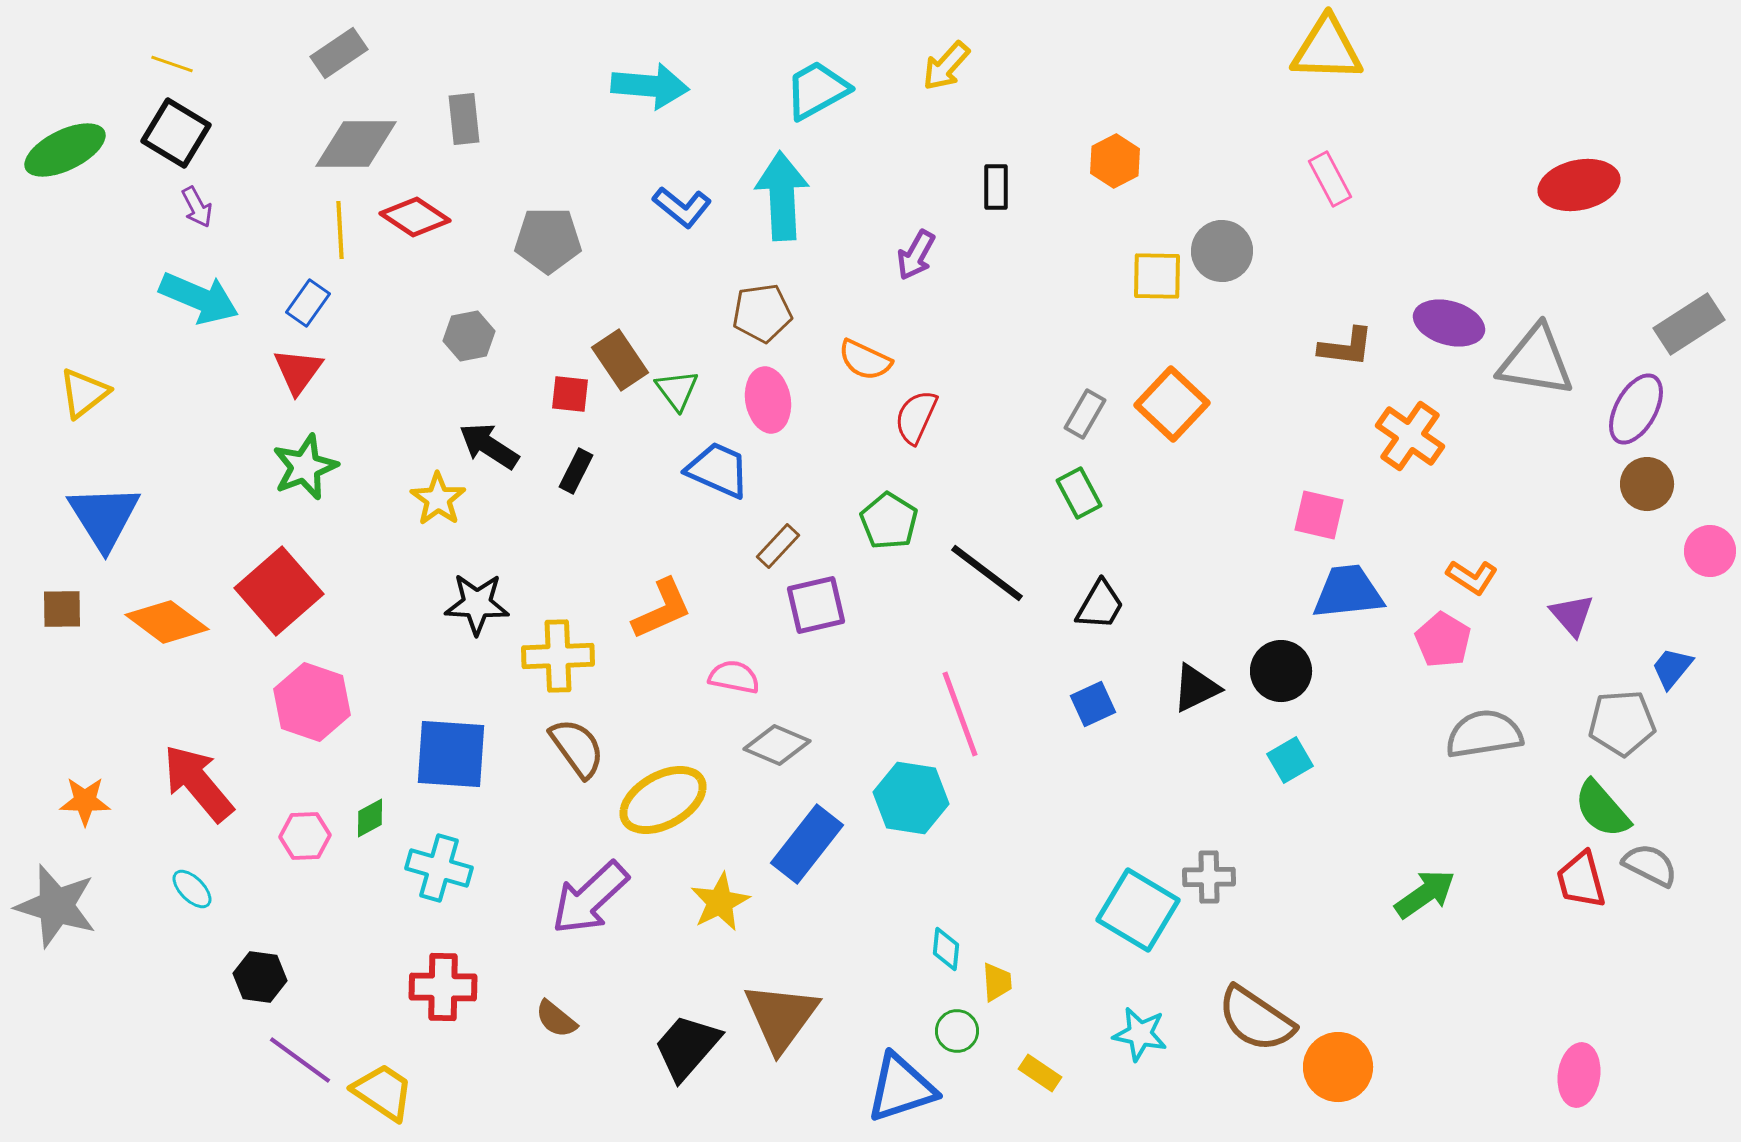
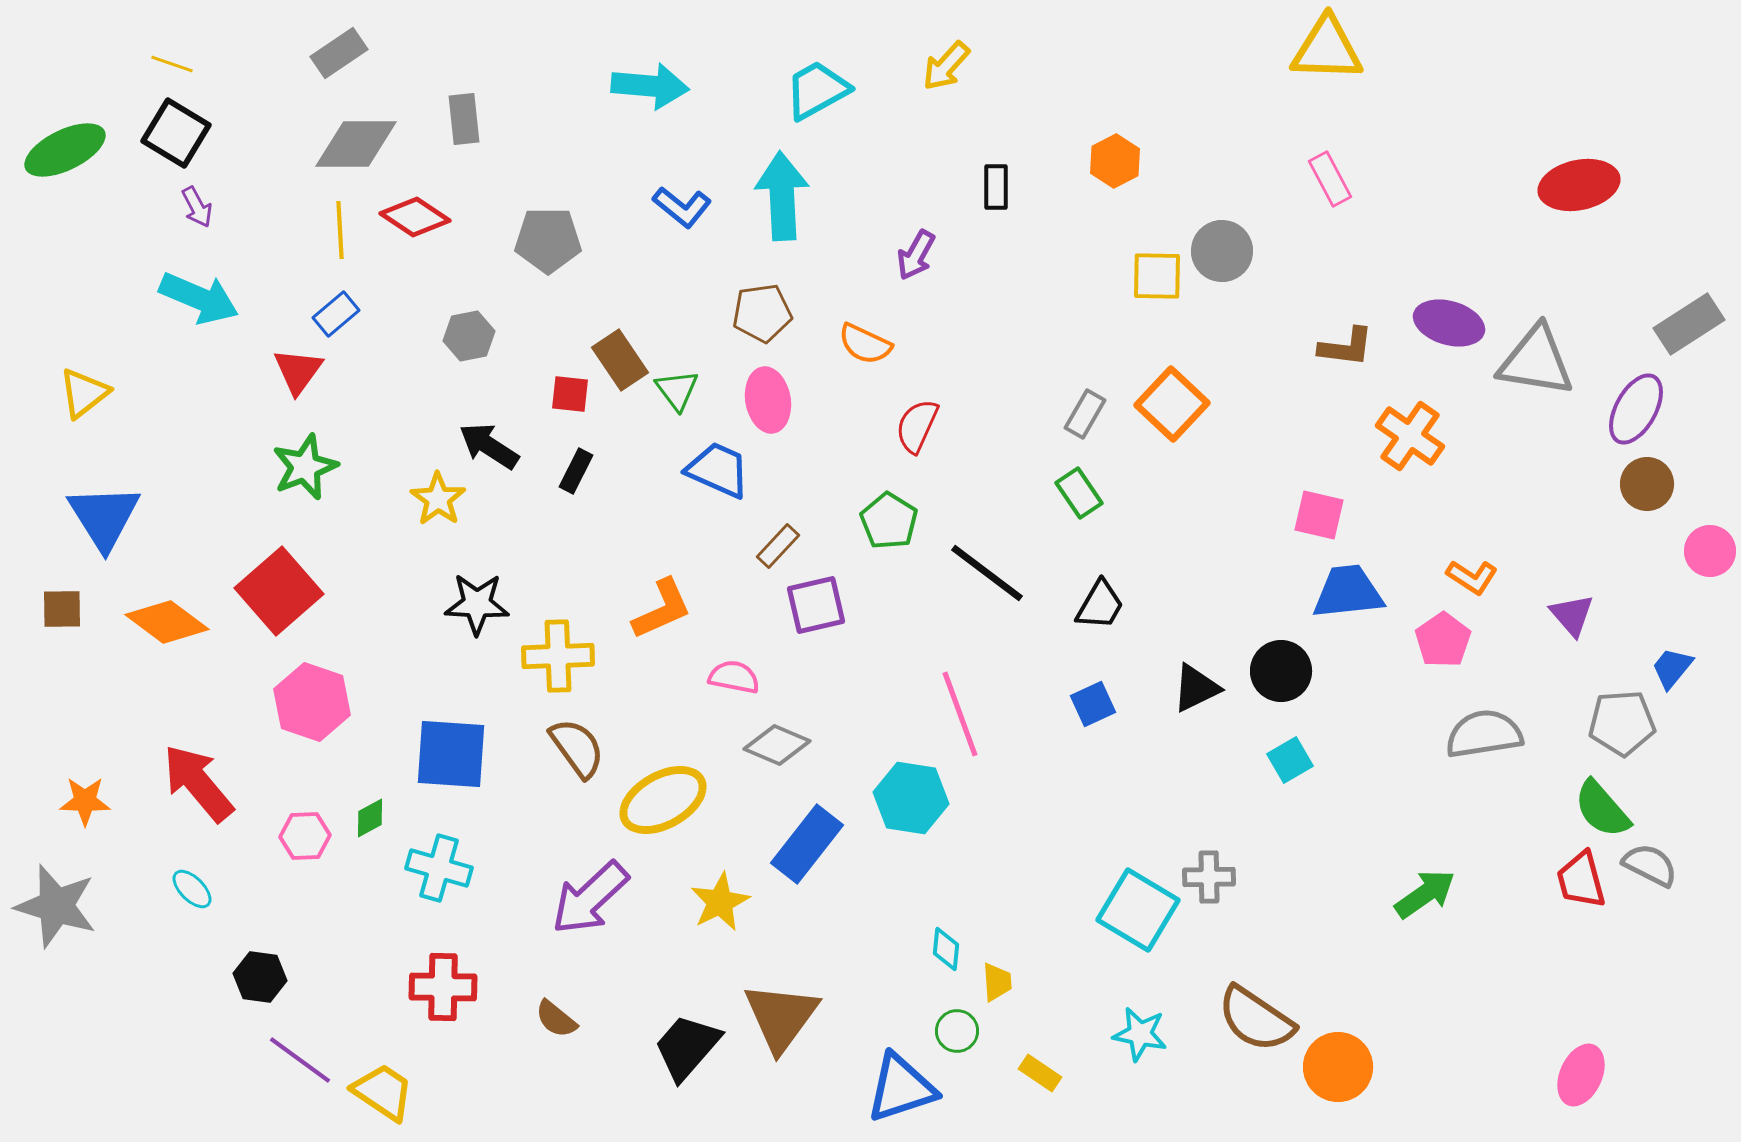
blue rectangle at (308, 303): moved 28 px right, 11 px down; rotated 15 degrees clockwise
orange semicircle at (865, 360): moved 16 px up
red semicircle at (916, 417): moved 1 px right, 9 px down
green rectangle at (1079, 493): rotated 6 degrees counterclockwise
pink pentagon at (1443, 640): rotated 6 degrees clockwise
pink ellipse at (1579, 1075): moved 2 px right; rotated 16 degrees clockwise
